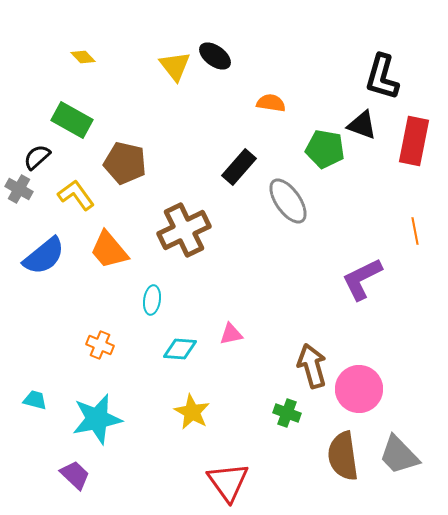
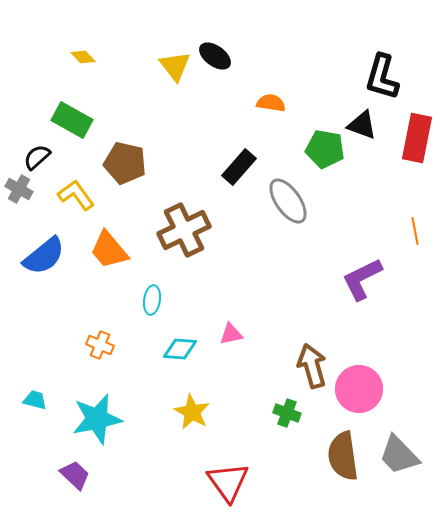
red rectangle: moved 3 px right, 3 px up
